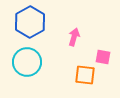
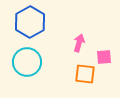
pink arrow: moved 5 px right, 6 px down
pink square: moved 1 px right; rotated 14 degrees counterclockwise
orange square: moved 1 px up
